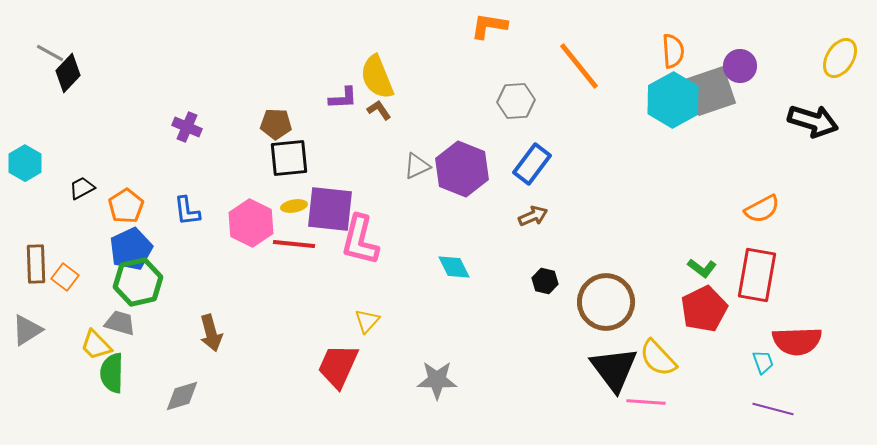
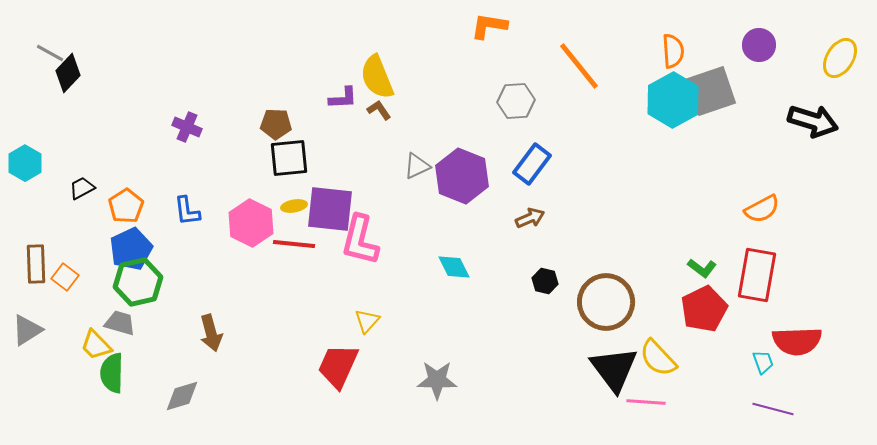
purple circle at (740, 66): moved 19 px right, 21 px up
purple hexagon at (462, 169): moved 7 px down
brown arrow at (533, 216): moved 3 px left, 2 px down
